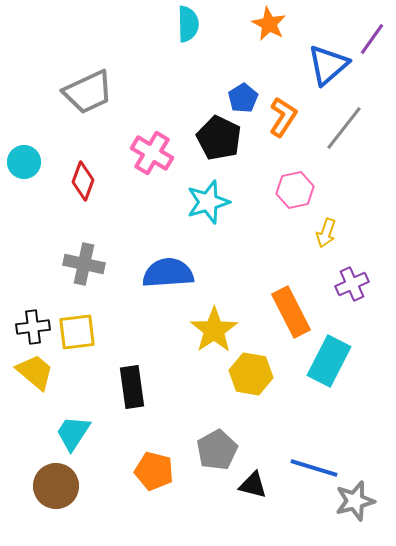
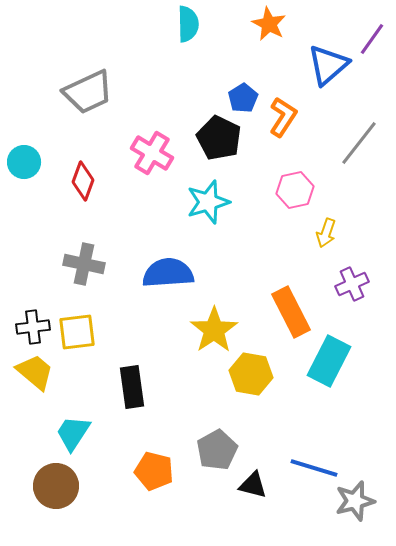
gray line: moved 15 px right, 15 px down
